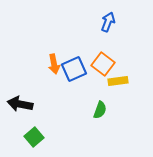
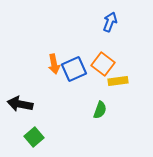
blue arrow: moved 2 px right
